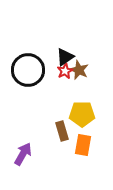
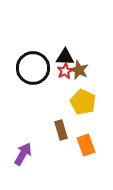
black triangle: rotated 36 degrees clockwise
black circle: moved 5 px right, 2 px up
yellow pentagon: moved 1 px right, 12 px up; rotated 25 degrees clockwise
brown rectangle: moved 1 px left, 1 px up
orange rectangle: moved 3 px right; rotated 30 degrees counterclockwise
